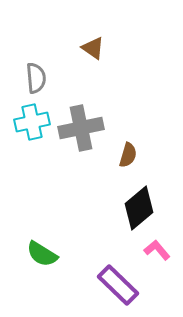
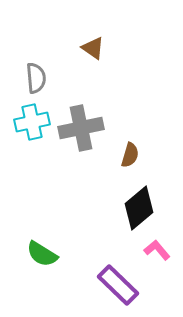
brown semicircle: moved 2 px right
